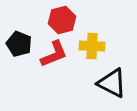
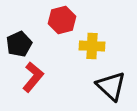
black pentagon: rotated 25 degrees clockwise
red L-shape: moved 21 px left, 23 px down; rotated 28 degrees counterclockwise
black triangle: moved 1 px left, 3 px down; rotated 16 degrees clockwise
